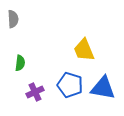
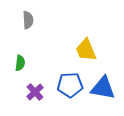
gray semicircle: moved 15 px right, 1 px down
yellow trapezoid: moved 2 px right
blue pentagon: rotated 20 degrees counterclockwise
purple cross: rotated 18 degrees counterclockwise
